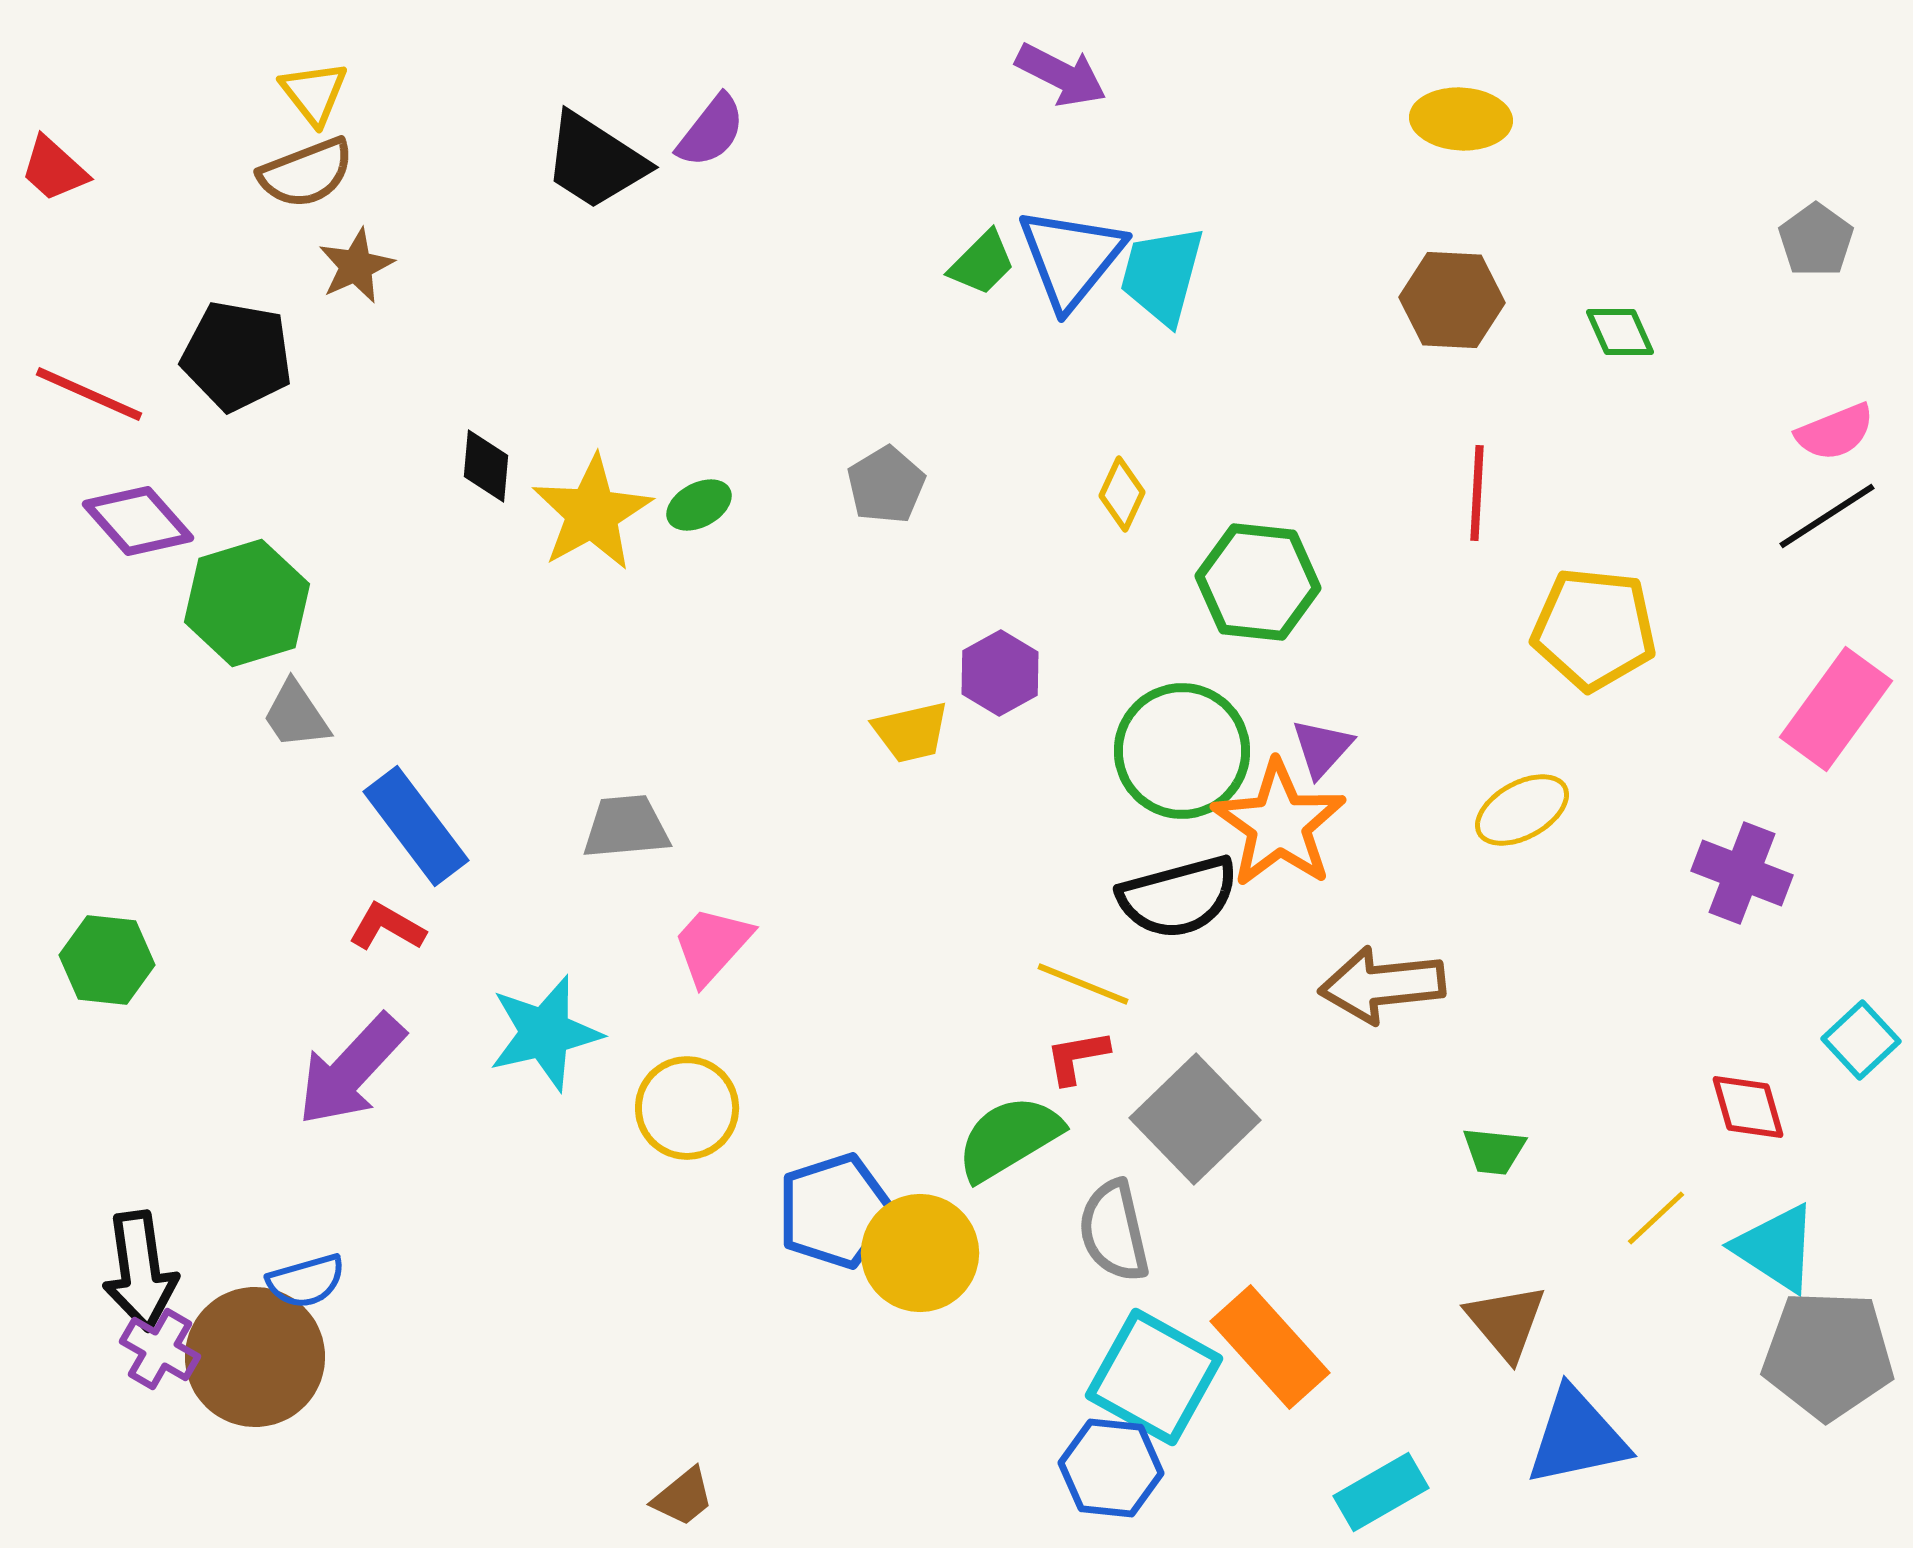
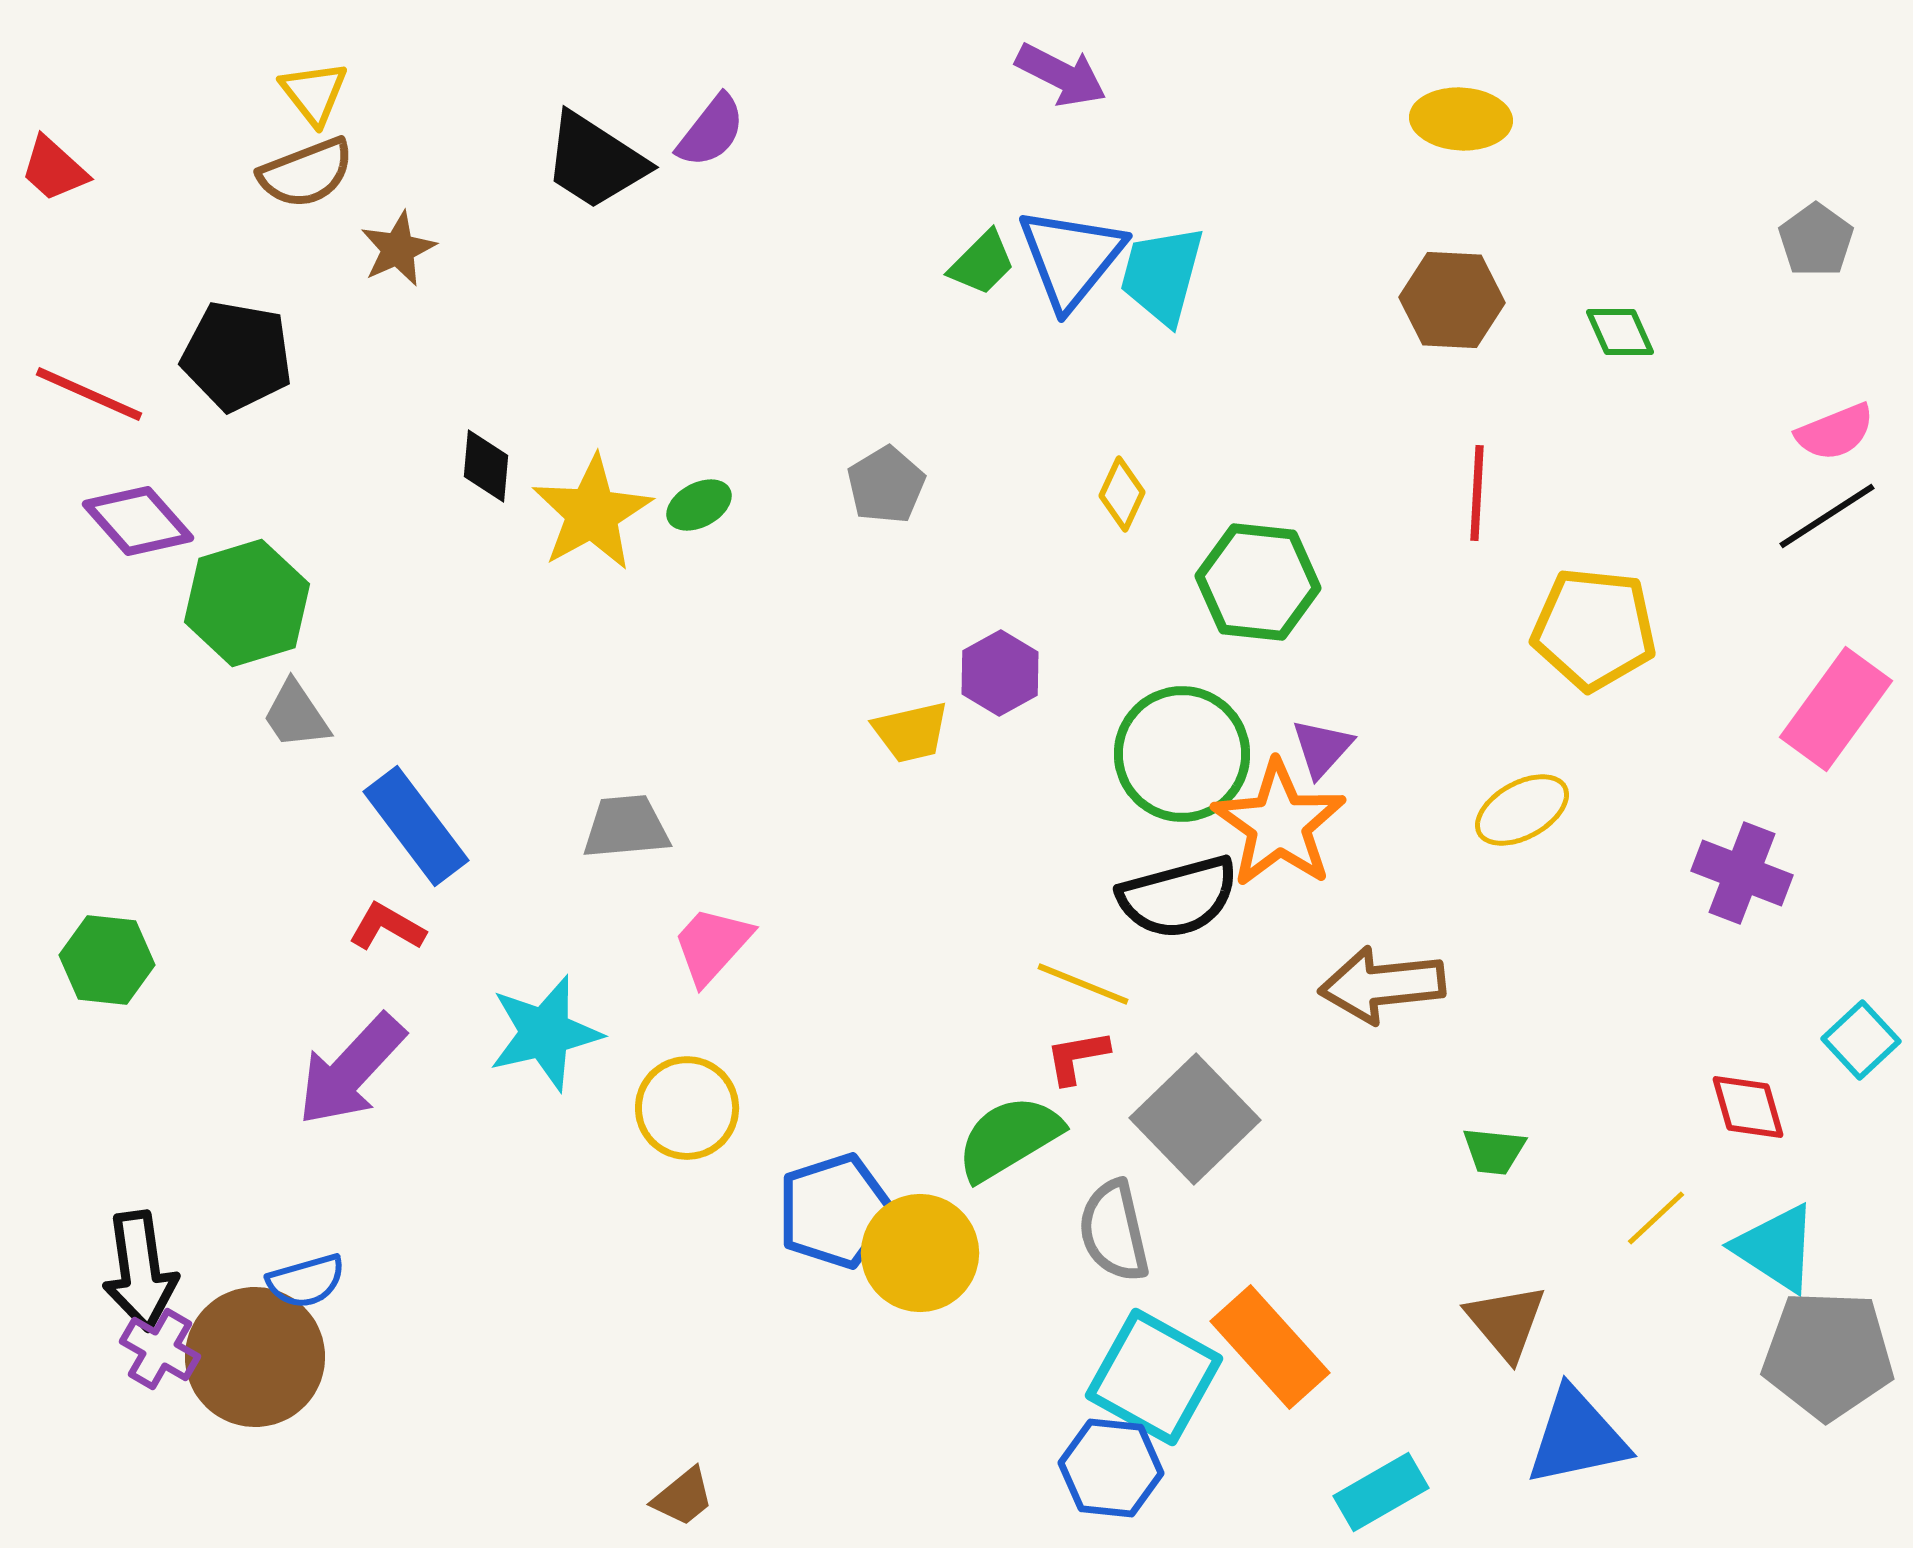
brown star at (356, 266): moved 42 px right, 17 px up
green circle at (1182, 751): moved 3 px down
